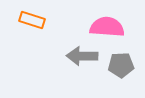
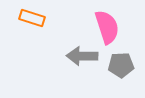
orange rectangle: moved 2 px up
pink semicircle: rotated 68 degrees clockwise
